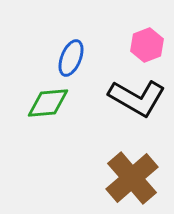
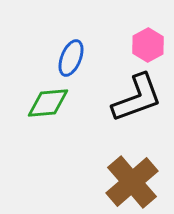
pink hexagon: moved 1 px right; rotated 8 degrees counterclockwise
black L-shape: rotated 50 degrees counterclockwise
brown cross: moved 4 px down
